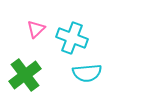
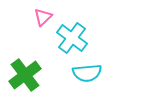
pink triangle: moved 7 px right, 12 px up
cyan cross: rotated 16 degrees clockwise
